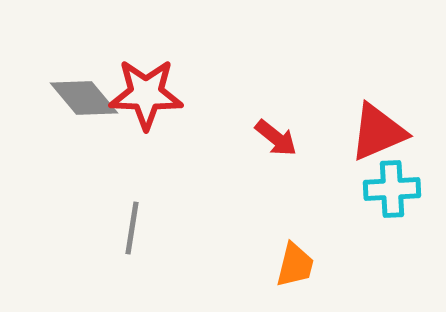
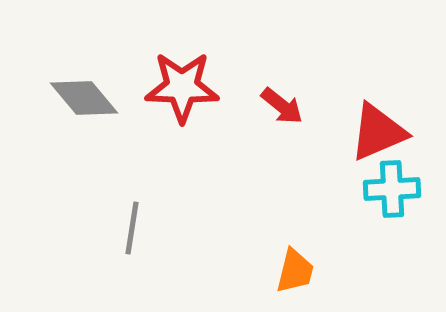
red star: moved 36 px right, 7 px up
red arrow: moved 6 px right, 32 px up
orange trapezoid: moved 6 px down
